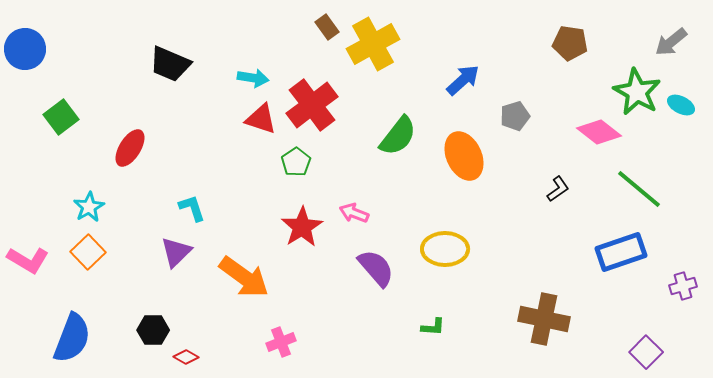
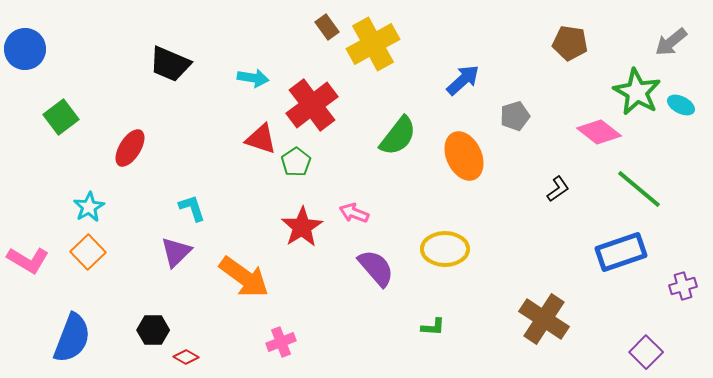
red triangle: moved 20 px down
brown cross: rotated 21 degrees clockwise
